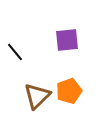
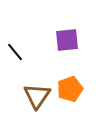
orange pentagon: moved 1 px right, 2 px up
brown triangle: rotated 12 degrees counterclockwise
